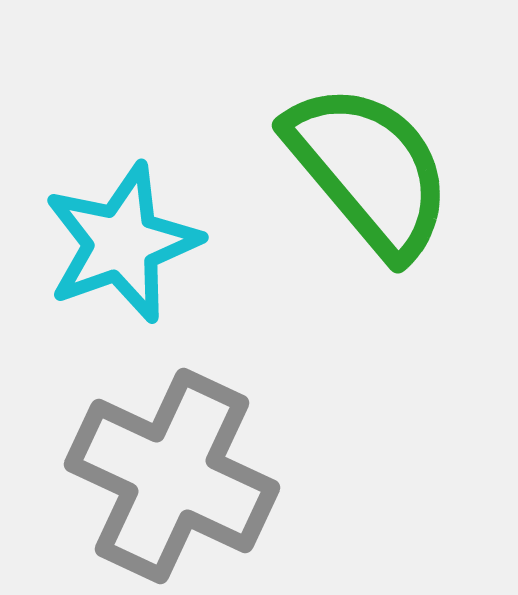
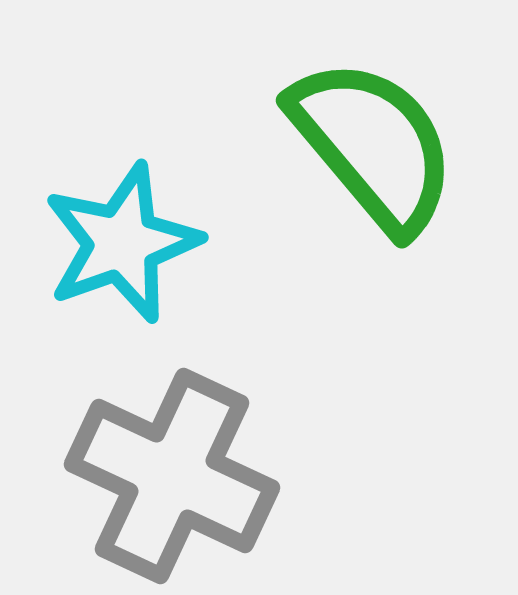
green semicircle: moved 4 px right, 25 px up
